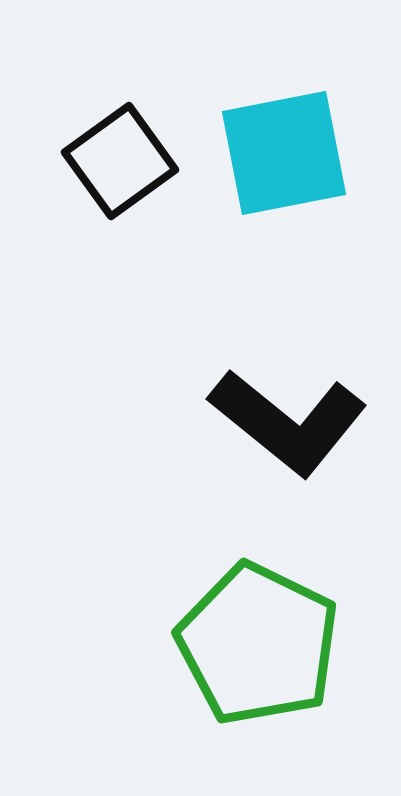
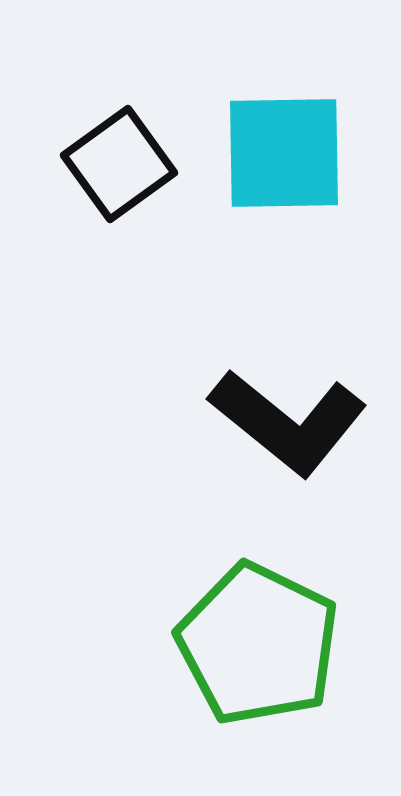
cyan square: rotated 10 degrees clockwise
black square: moved 1 px left, 3 px down
